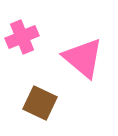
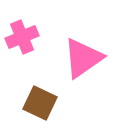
pink triangle: rotated 45 degrees clockwise
